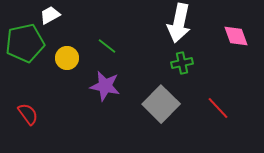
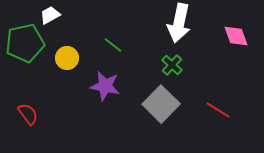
green line: moved 6 px right, 1 px up
green cross: moved 10 px left, 2 px down; rotated 35 degrees counterclockwise
red line: moved 2 px down; rotated 15 degrees counterclockwise
